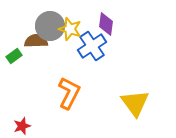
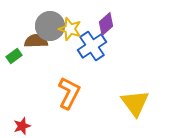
purple diamond: rotated 40 degrees clockwise
